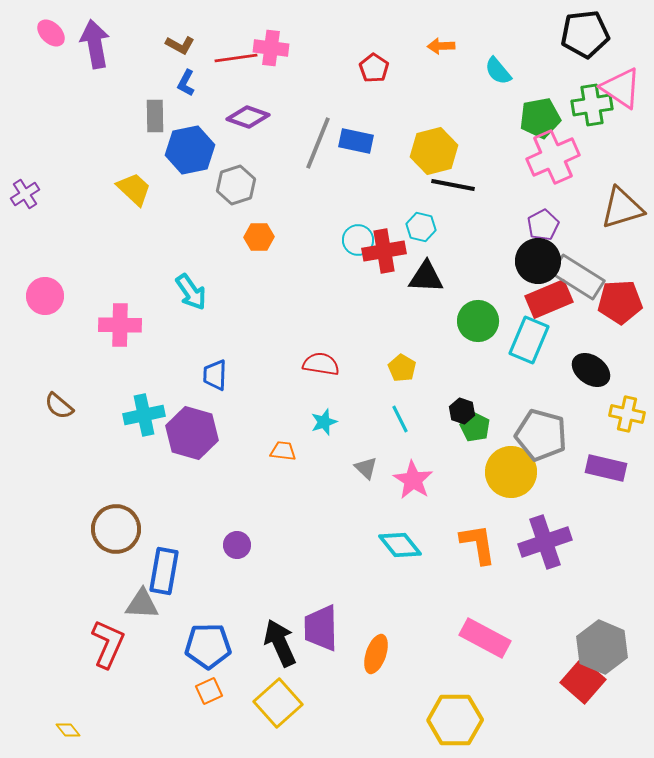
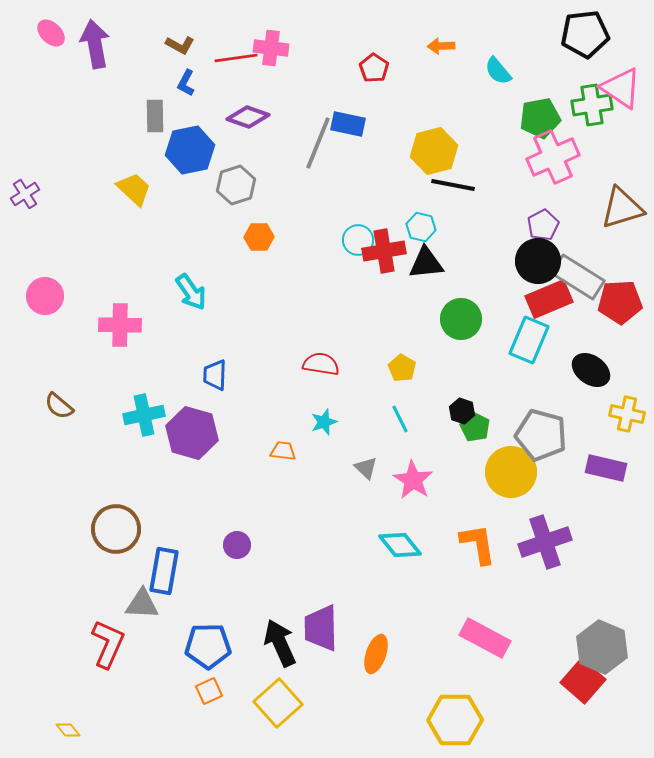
blue rectangle at (356, 141): moved 8 px left, 17 px up
black triangle at (426, 277): moved 14 px up; rotated 9 degrees counterclockwise
green circle at (478, 321): moved 17 px left, 2 px up
